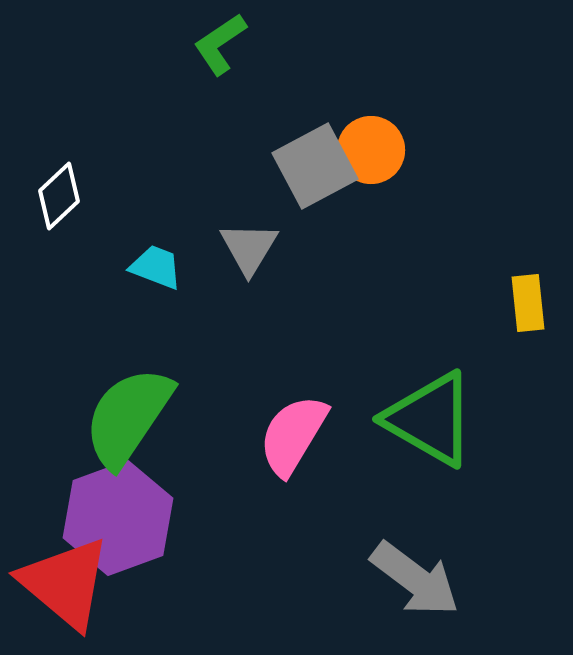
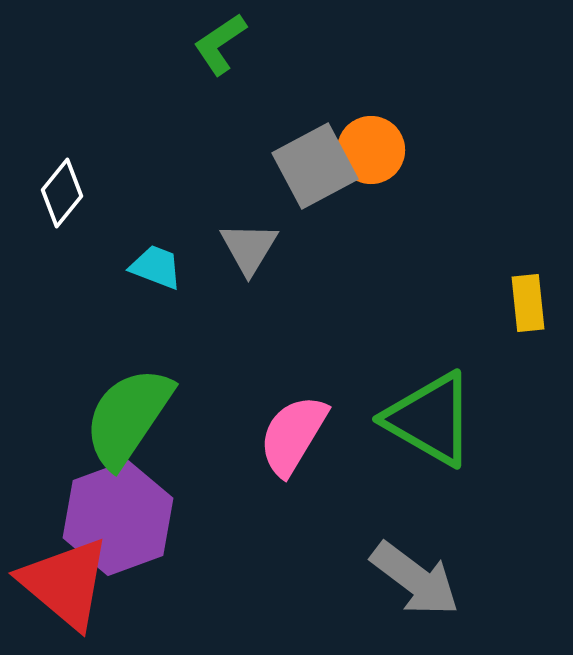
white diamond: moved 3 px right, 3 px up; rotated 8 degrees counterclockwise
